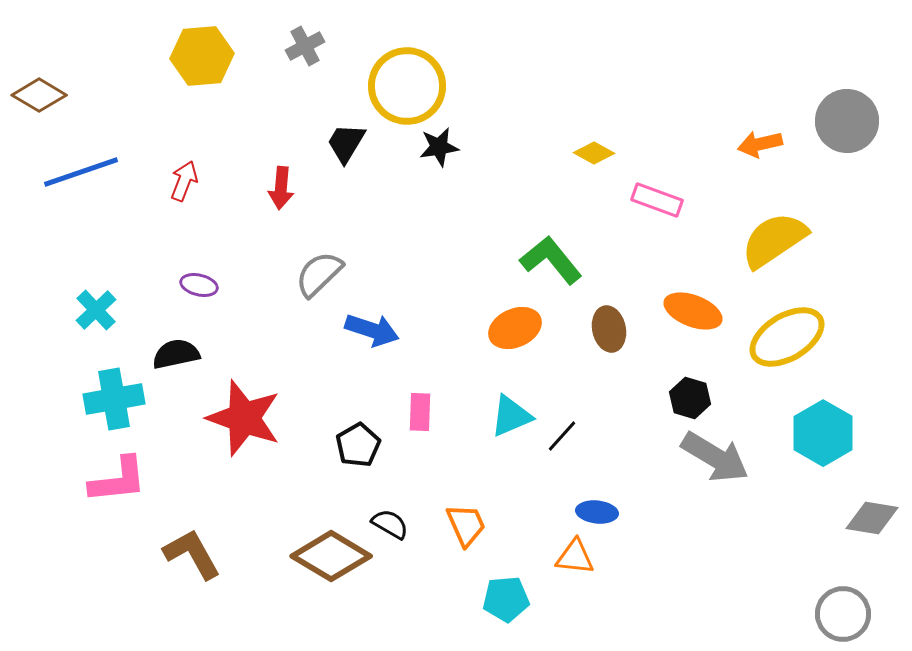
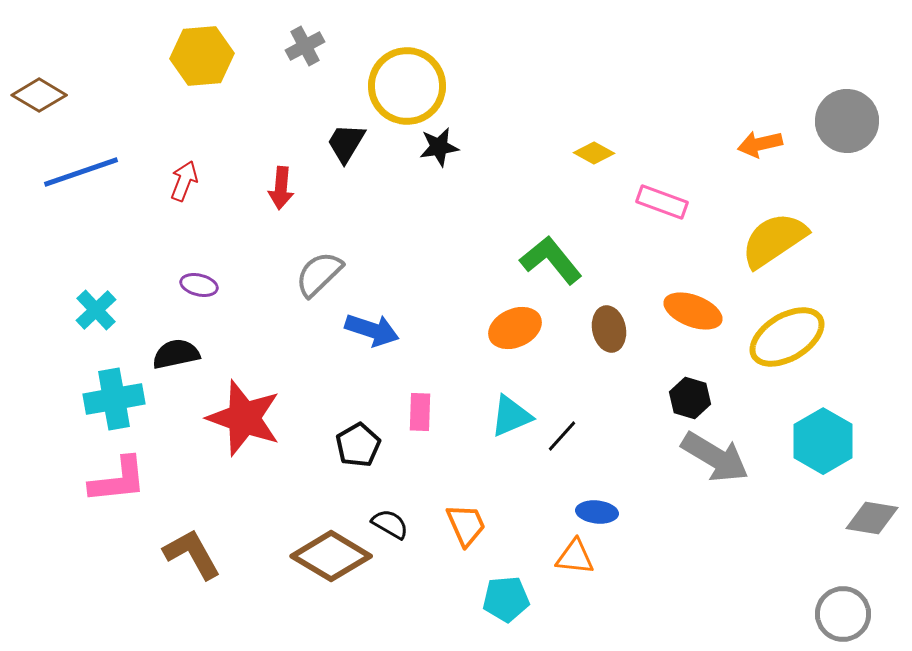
pink rectangle at (657, 200): moved 5 px right, 2 px down
cyan hexagon at (823, 433): moved 8 px down
